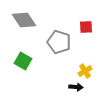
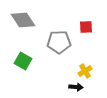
gray diamond: moved 1 px left
gray pentagon: rotated 20 degrees counterclockwise
